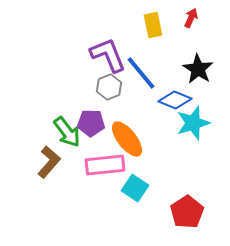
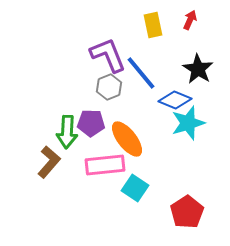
red arrow: moved 1 px left, 2 px down
cyan star: moved 5 px left
green arrow: rotated 40 degrees clockwise
